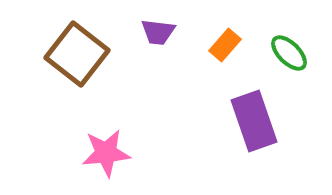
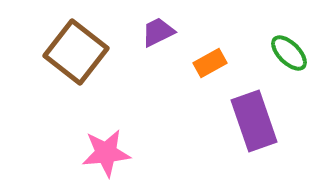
purple trapezoid: rotated 147 degrees clockwise
orange rectangle: moved 15 px left, 18 px down; rotated 20 degrees clockwise
brown square: moved 1 px left, 2 px up
